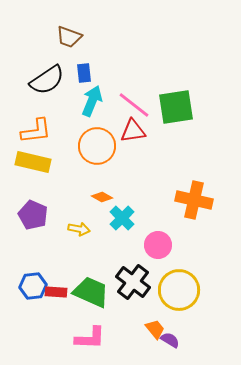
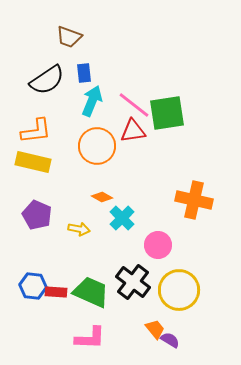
green square: moved 9 px left, 6 px down
purple pentagon: moved 4 px right
blue hexagon: rotated 12 degrees clockwise
